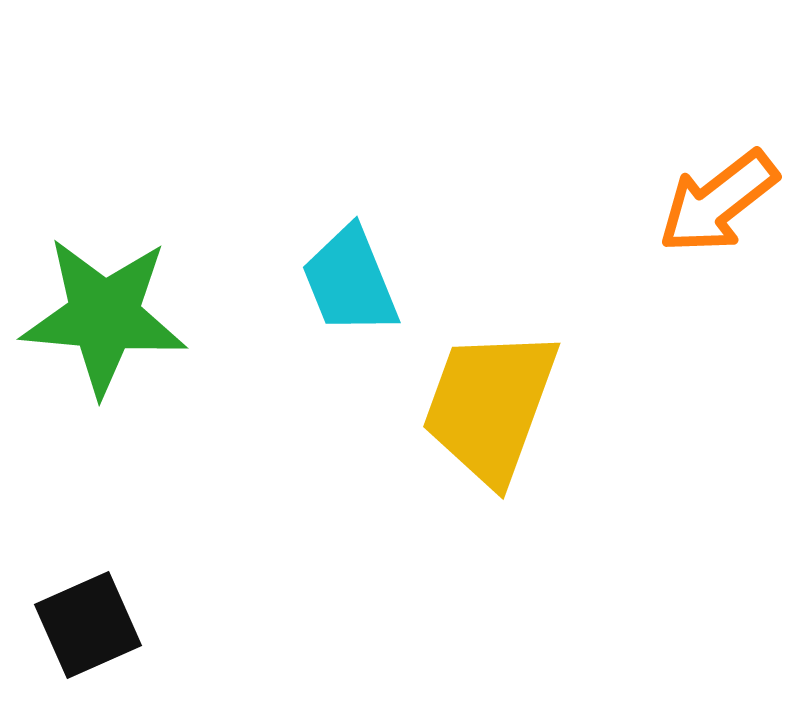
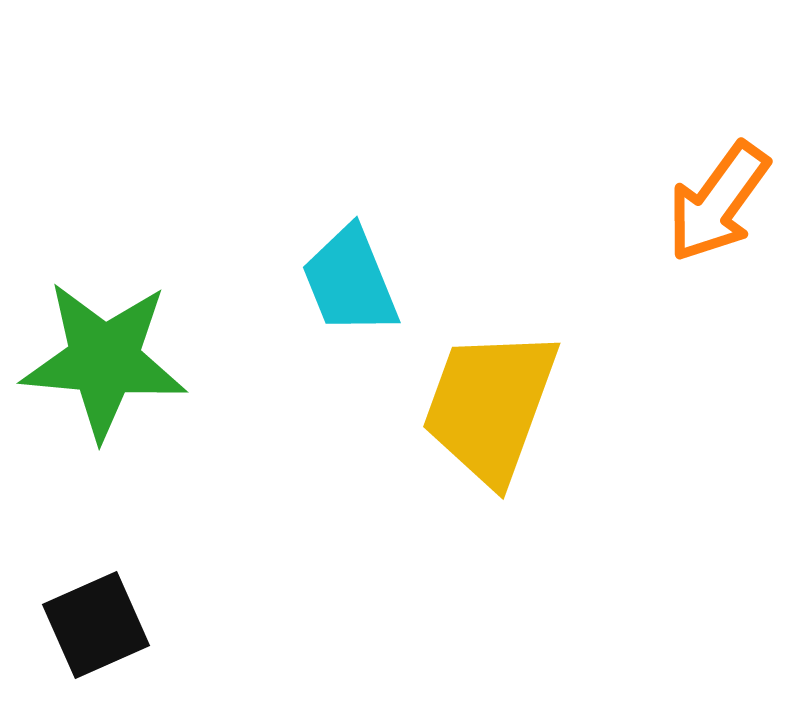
orange arrow: rotated 16 degrees counterclockwise
green star: moved 44 px down
black square: moved 8 px right
